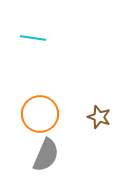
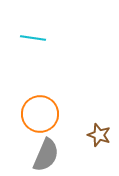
brown star: moved 18 px down
